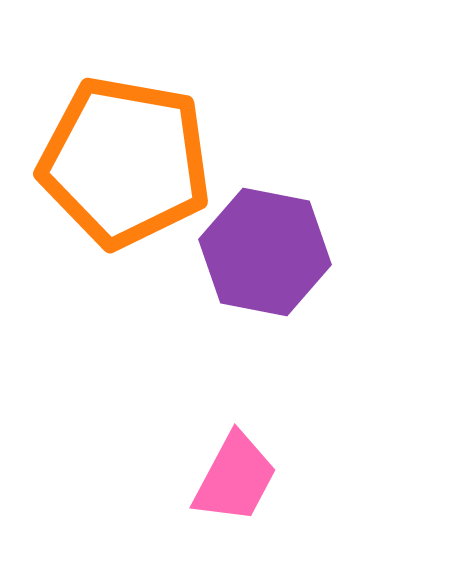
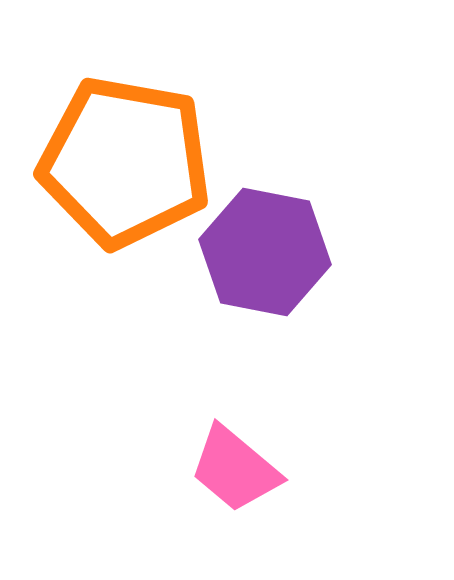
pink trapezoid: moved 9 px up; rotated 102 degrees clockwise
